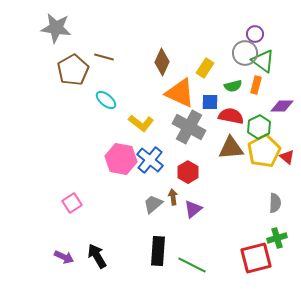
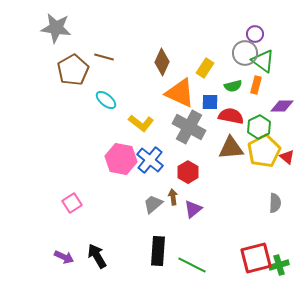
green cross: moved 2 px right, 27 px down
